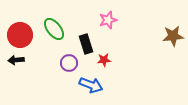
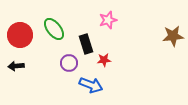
black arrow: moved 6 px down
